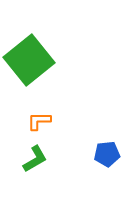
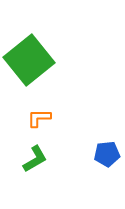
orange L-shape: moved 3 px up
